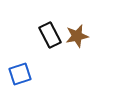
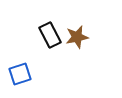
brown star: moved 1 px down
